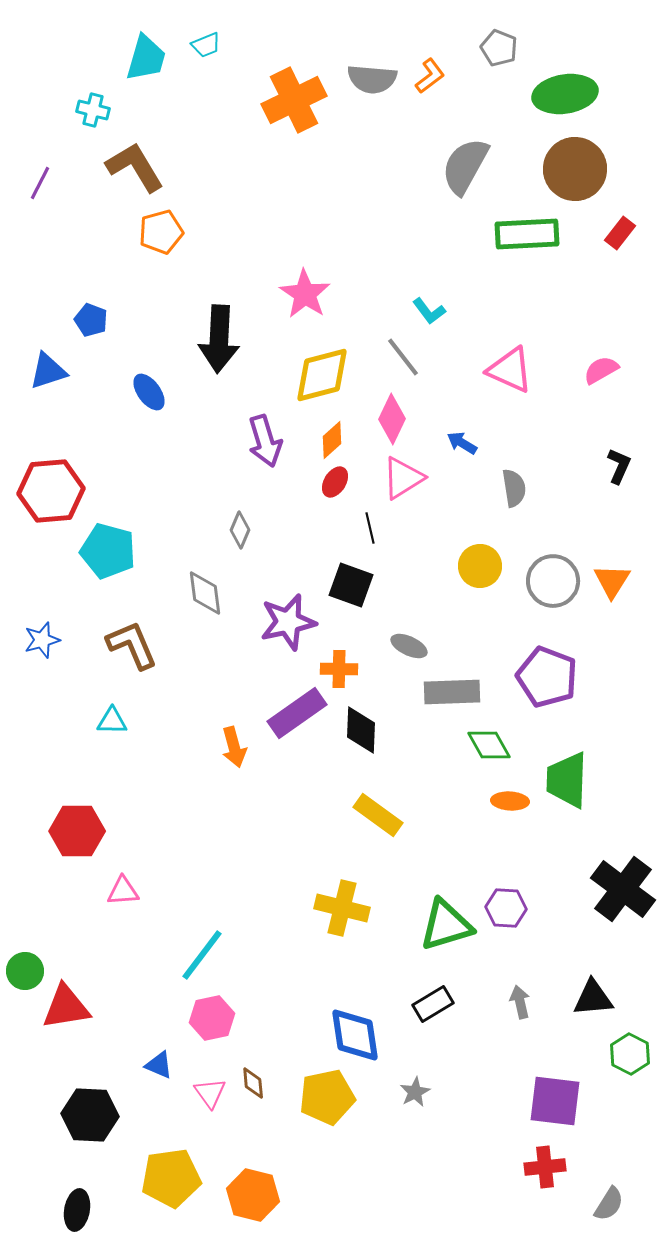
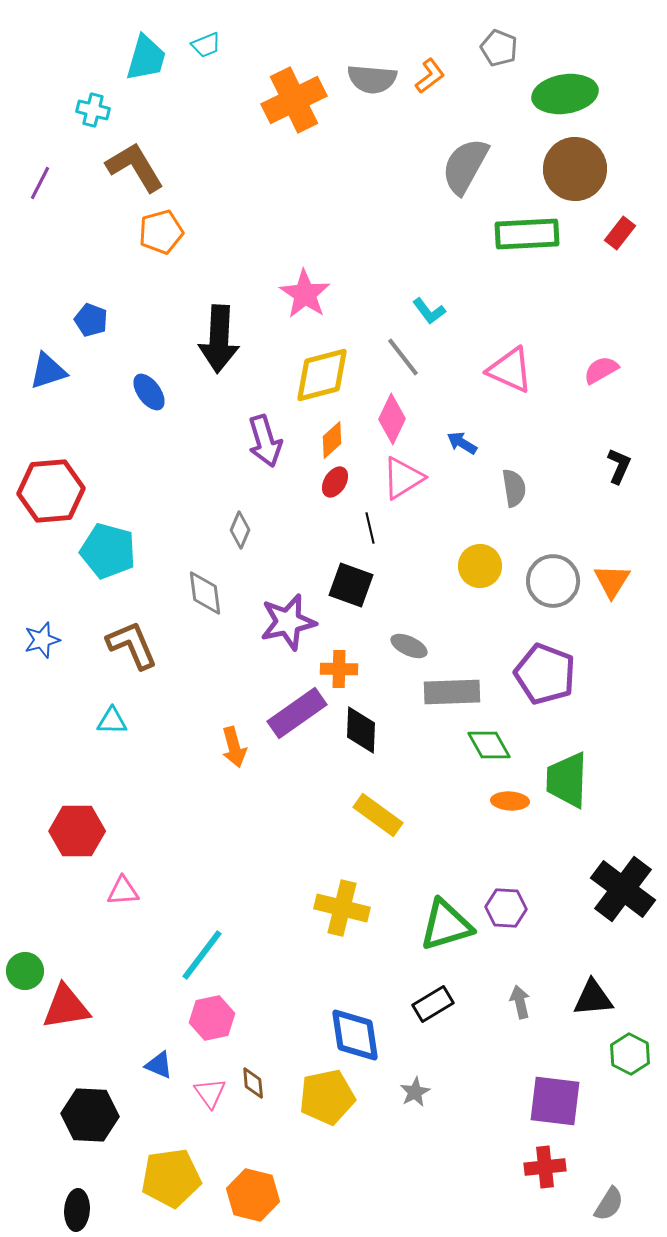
purple pentagon at (547, 677): moved 2 px left, 3 px up
black ellipse at (77, 1210): rotated 6 degrees counterclockwise
